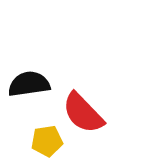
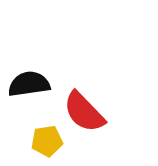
red semicircle: moved 1 px right, 1 px up
